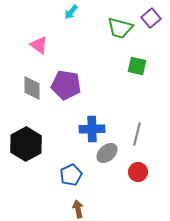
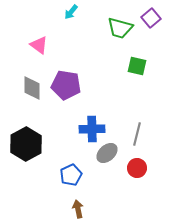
red circle: moved 1 px left, 4 px up
